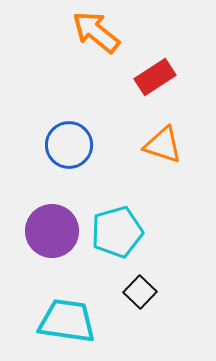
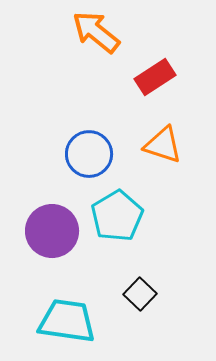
blue circle: moved 20 px right, 9 px down
cyan pentagon: moved 16 px up; rotated 15 degrees counterclockwise
black square: moved 2 px down
